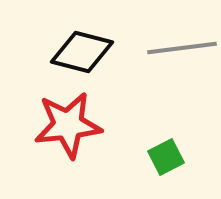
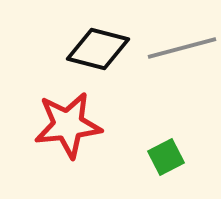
gray line: rotated 8 degrees counterclockwise
black diamond: moved 16 px right, 3 px up
